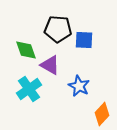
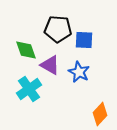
blue star: moved 14 px up
orange diamond: moved 2 px left
